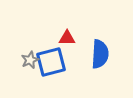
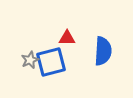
blue semicircle: moved 3 px right, 3 px up
